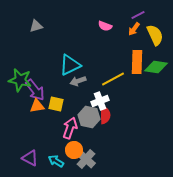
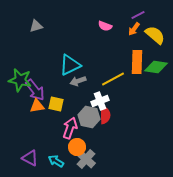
yellow semicircle: rotated 25 degrees counterclockwise
orange circle: moved 3 px right, 3 px up
